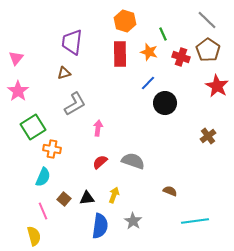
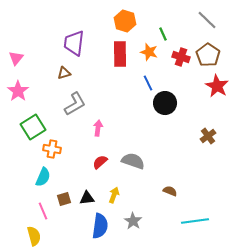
purple trapezoid: moved 2 px right, 1 px down
brown pentagon: moved 5 px down
blue line: rotated 70 degrees counterclockwise
brown square: rotated 32 degrees clockwise
